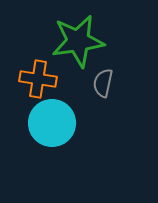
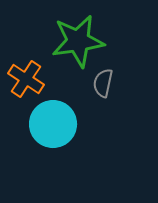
orange cross: moved 12 px left; rotated 24 degrees clockwise
cyan circle: moved 1 px right, 1 px down
